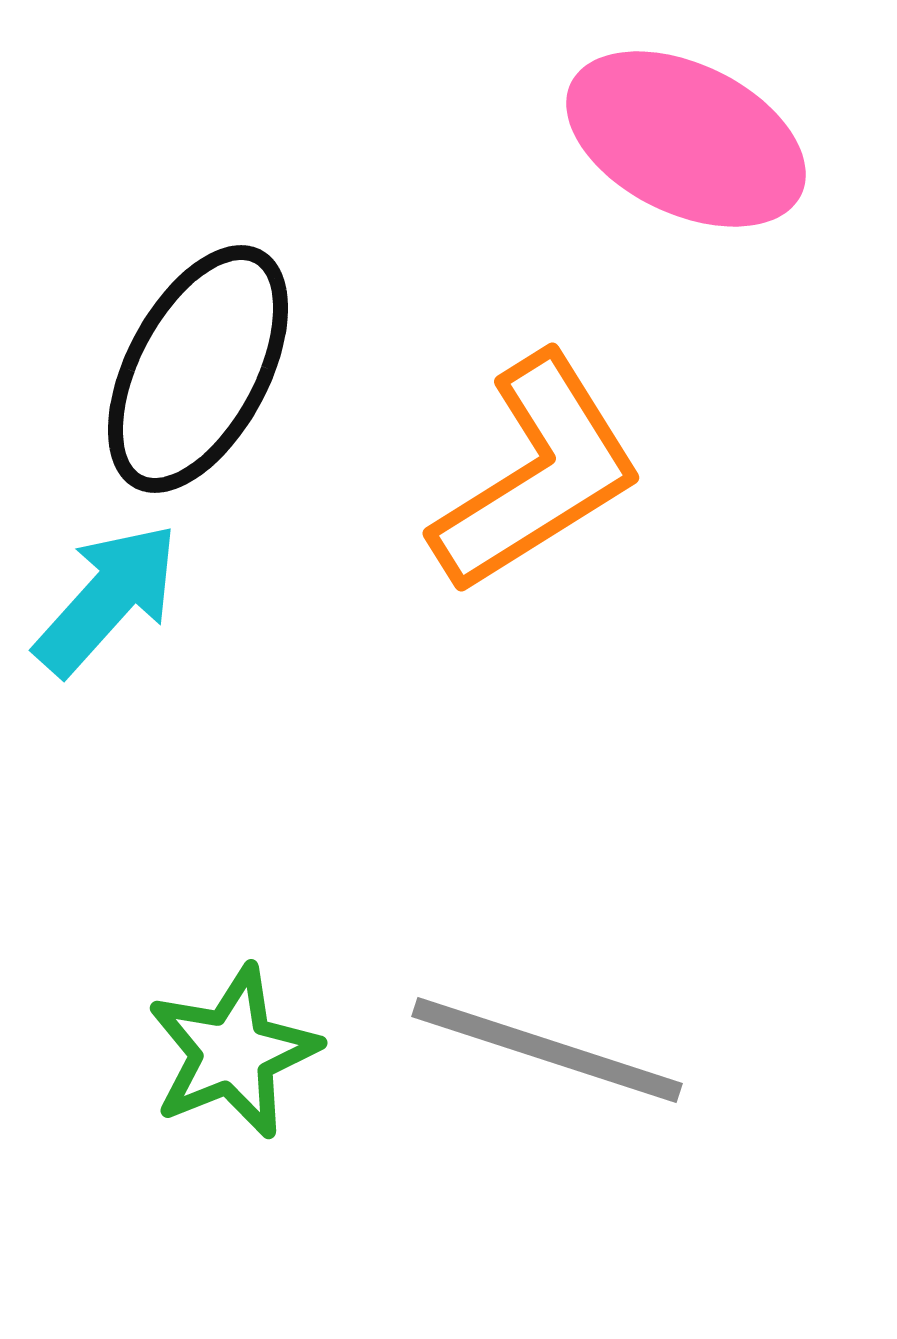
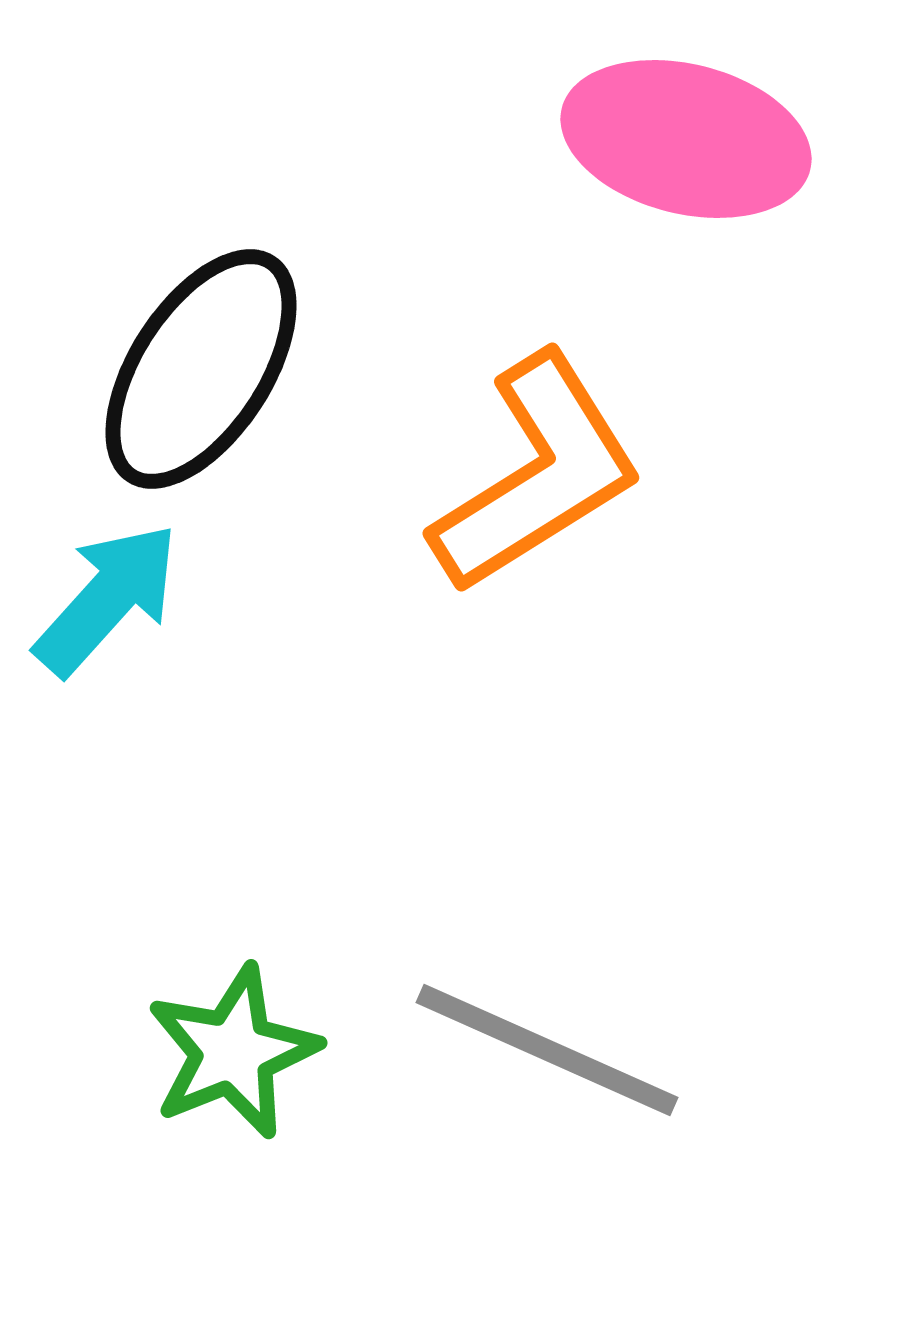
pink ellipse: rotated 12 degrees counterclockwise
black ellipse: moved 3 px right; rotated 5 degrees clockwise
gray line: rotated 6 degrees clockwise
